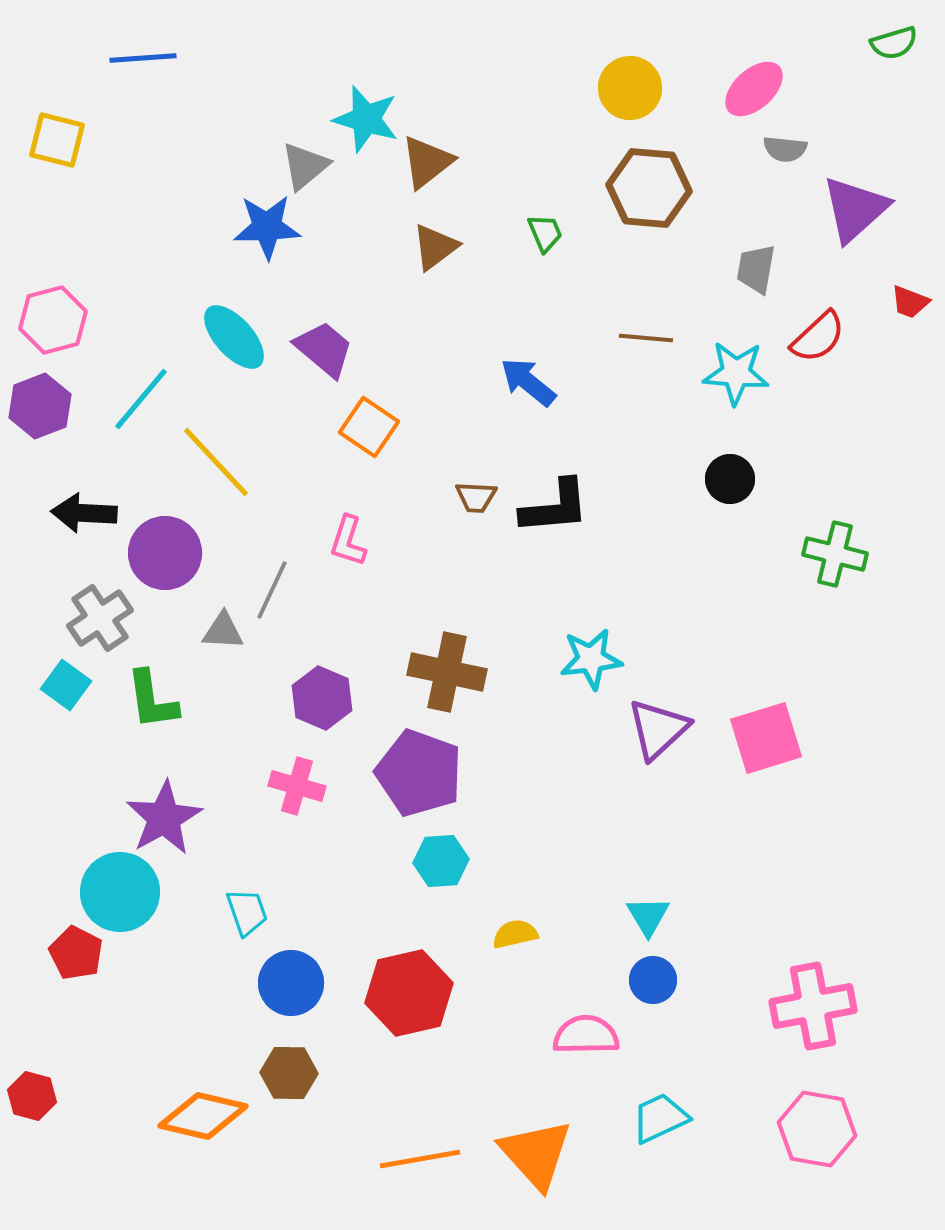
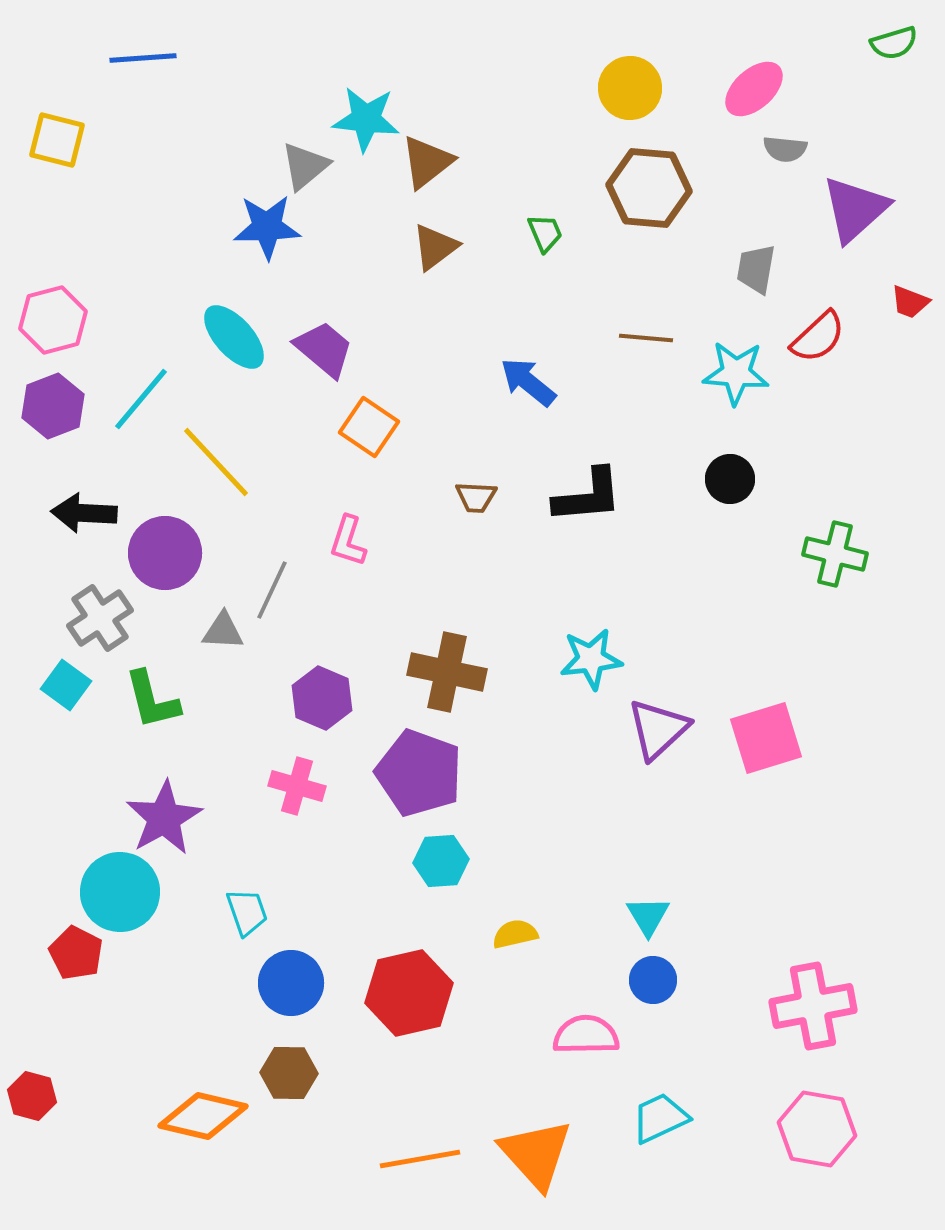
cyan star at (366, 119): rotated 10 degrees counterclockwise
purple hexagon at (40, 406): moved 13 px right
black L-shape at (555, 507): moved 33 px right, 11 px up
green L-shape at (152, 700): rotated 6 degrees counterclockwise
